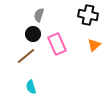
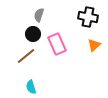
black cross: moved 2 px down
